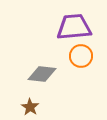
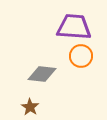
purple trapezoid: rotated 9 degrees clockwise
